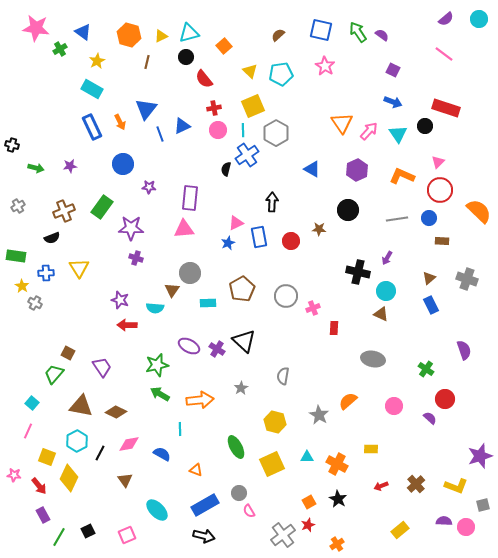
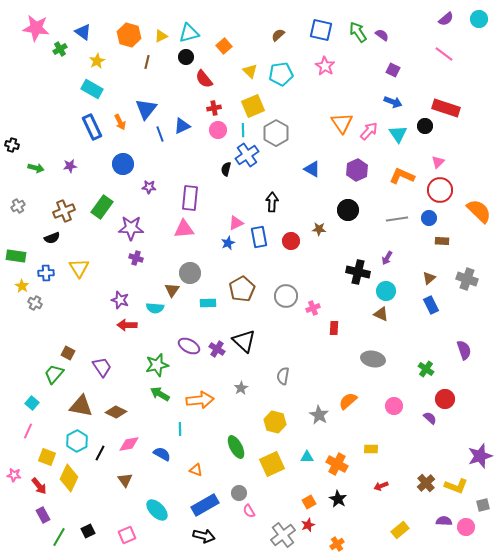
brown cross at (416, 484): moved 10 px right, 1 px up
